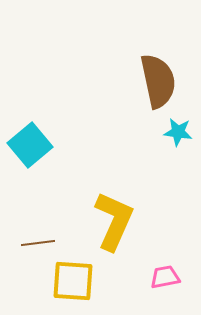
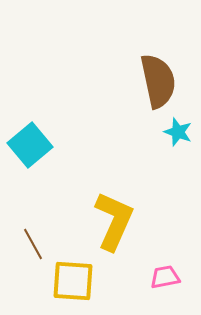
cyan star: rotated 12 degrees clockwise
brown line: moved 5 px left, 1 px down; rotated 68 degrees clockwise
